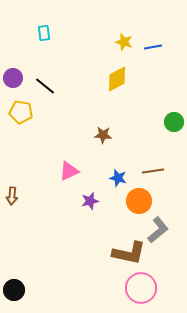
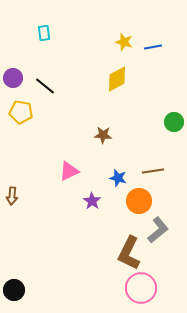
purple star: moved 2 px right; rotated 24 degrees counterclockwise
brown L-shape: rotated 104 degrees clockwise
